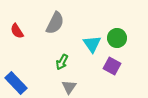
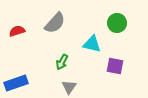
gray semicircle: rotated 15 degrees clockwise
red semicircle: rotated 105 degrees clockwise
green circle: moved 15 px up
cyan triangle: rotated 42 degrees counterclockwise
purple square: moved 3 px right; rotated 18 degrees counterclockwise
blue rectangle: rotated 65 degrees counterclockwise
